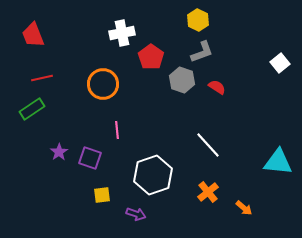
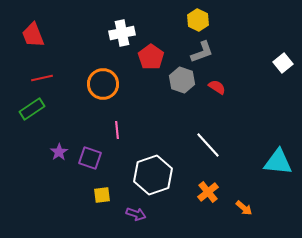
white square: moved 3 px right
